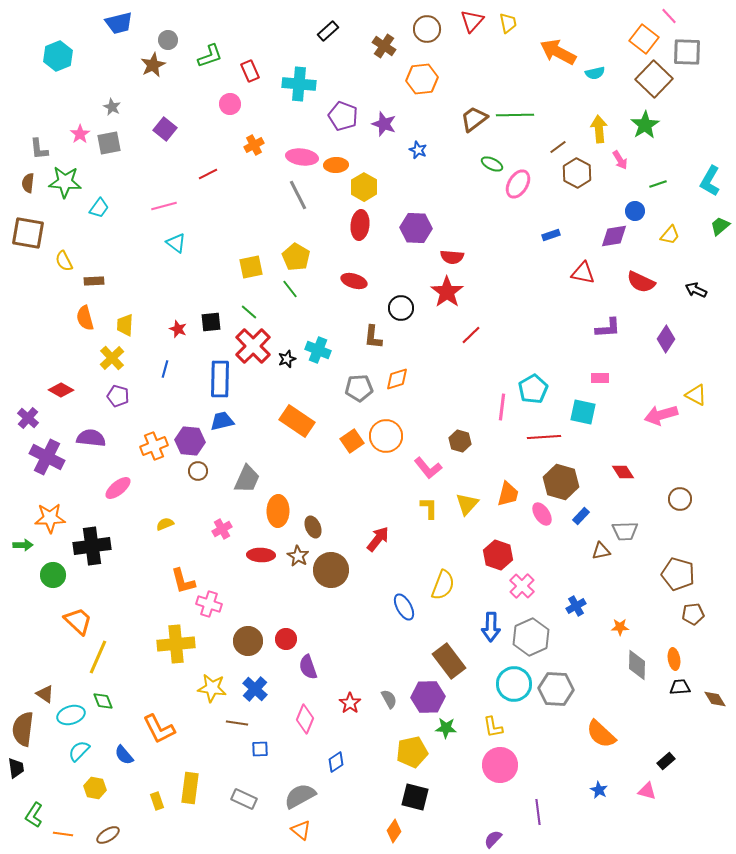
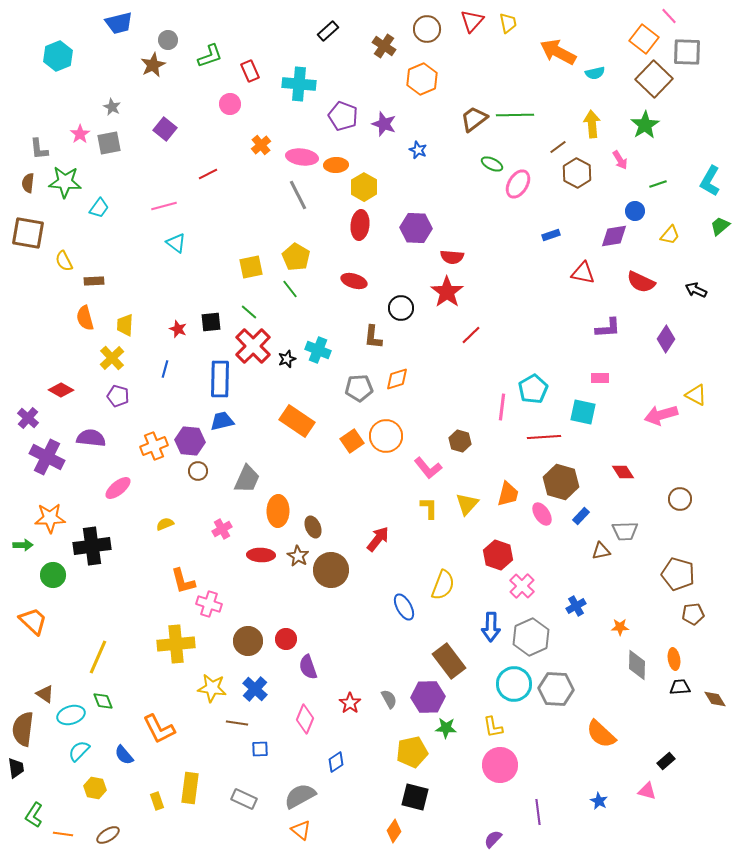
orange hexagon at (422, 79): rotated 16 degrees counterclockwise
yellow arrow at (599, 129): moved 7 px left, 5 px up
orange cross at (254, 145): moved 7 px right; rotated 12 degrees counterclockwise
orange trapezoid at (78, 621): moved 45 px left
blue star at (599, 790): moved 11 px down
